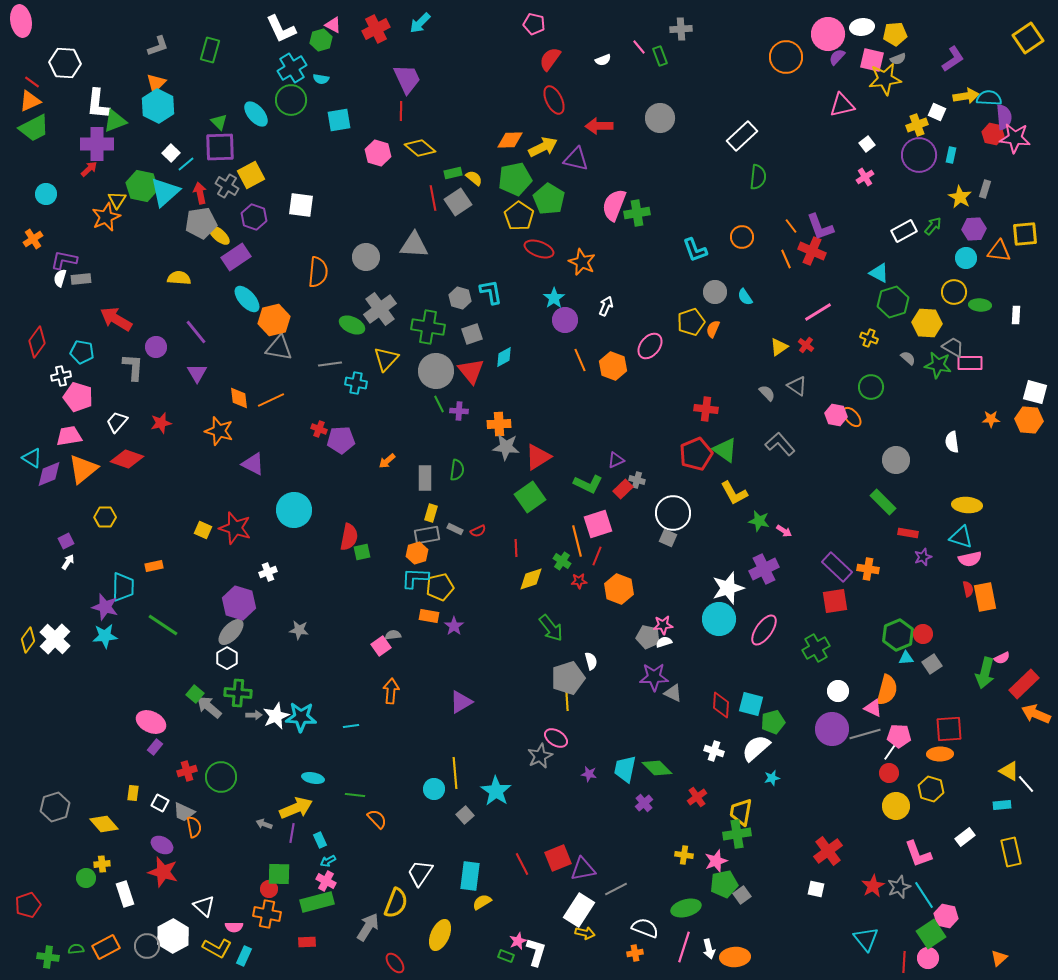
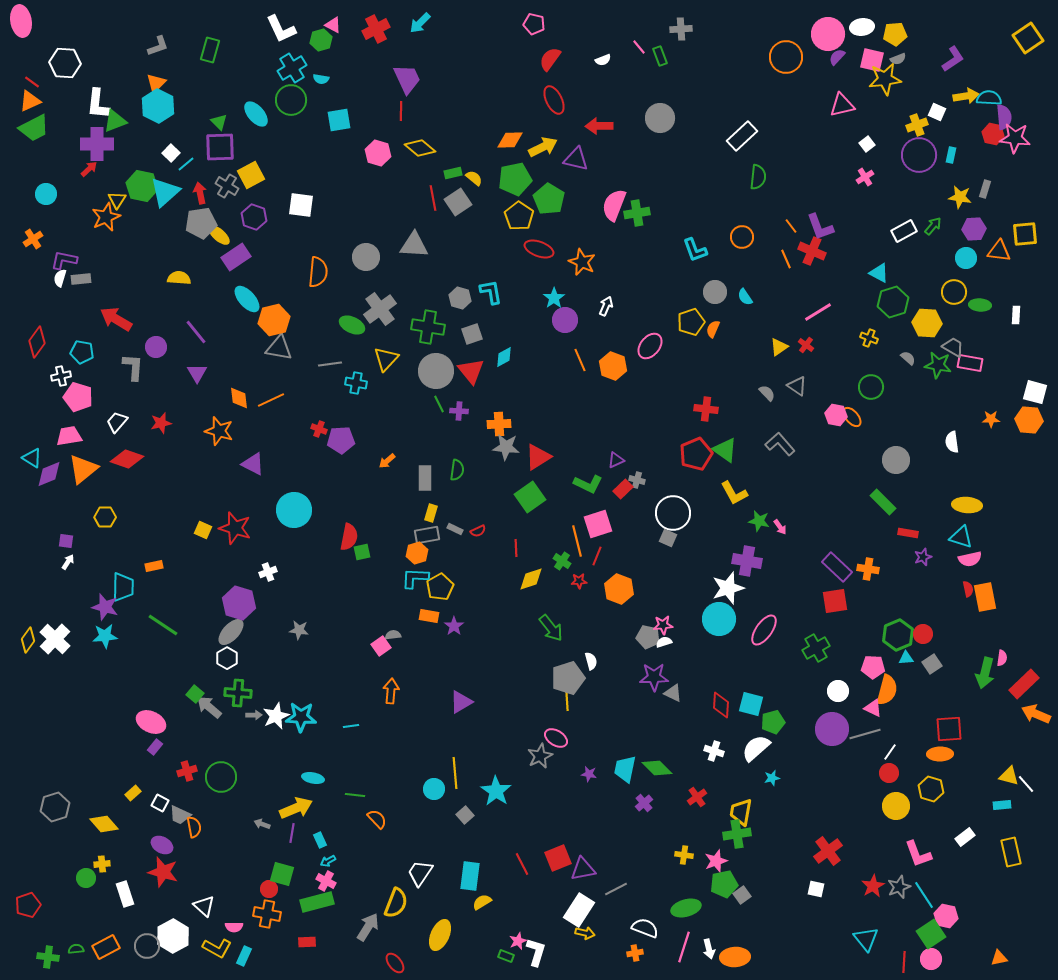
yellow star at (960, 197): rotated 20 degrees counterclockwise
pink rectangle at (970, 363): rotated 10 degrees clockwise
pink arrow at (784, 531): moved 4 px left, 4 px up; rotated 21 degrees clockwise
purple square at (66, 541): rotated 35 degrees clockwise
purple cross at (764, 569): moved 17 px left, 8 px up; rotated 36 degrees clockwise
yellow pentagon at (440, 587): rotated 16 degrees counterclockwise
pink semicircle at (1002, 658): rotated 56 degrees counterclockwise
pink pentagon at (899, 736): moved 26 px left, 69 px up
yellow triangle at (1009, 771): moved 5 px down; rotated 15 degrees counterclockwise
yellow rectangle at (133, 793): rotated 42 degrees clockwise
gray trapezoid at (184, 812): moved 4 px left, 3 px down
gray arrow at (264, 824): moved 2 px left
green square at (279, 874): moved 3 px right; rotated 15 degrees clockwise
pink circle at (928, 958): moved 3 px right, 1 px down
orange triangle at (999, 958): rotated 30 degrees clockwise
